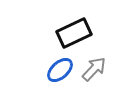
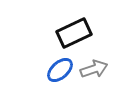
gray arrow: rotated 28 degrees clockwise
